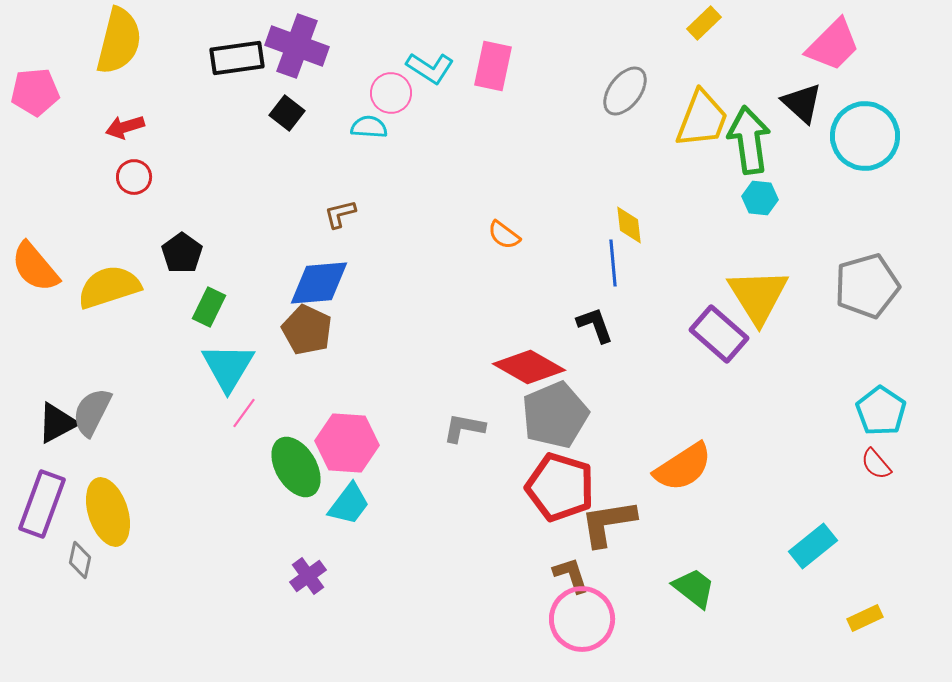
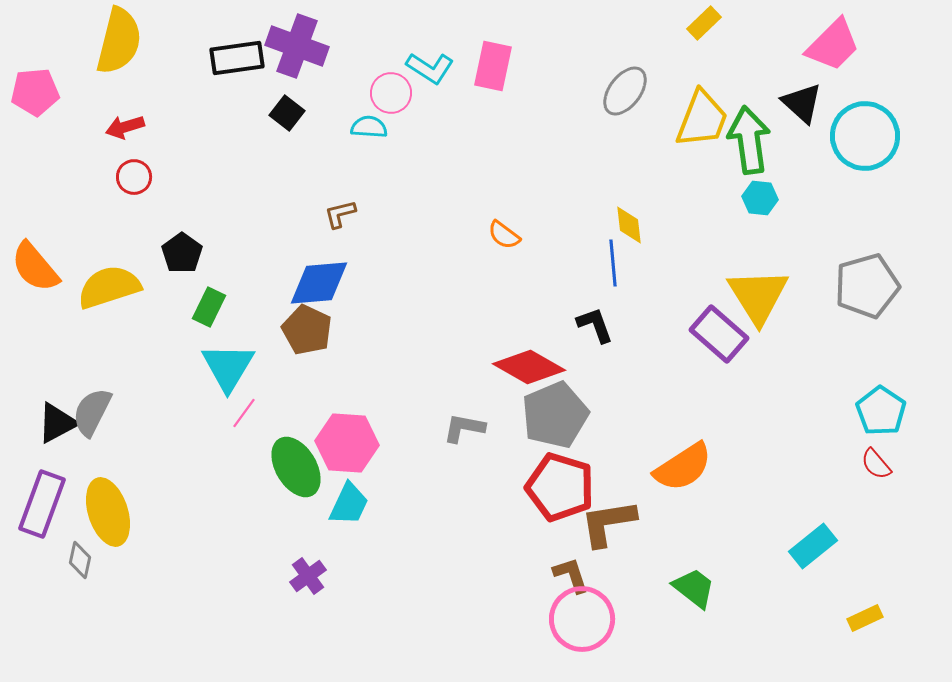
cyan trapezoid at (349, 504): rotated 12 degrees counterclockwise
